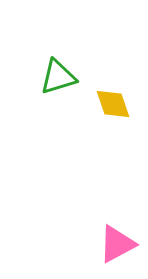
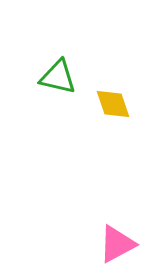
green triangle: rotated 30 degrees clockwise
